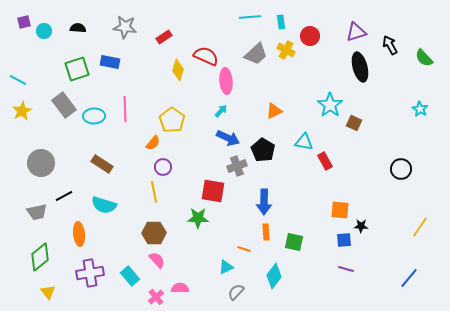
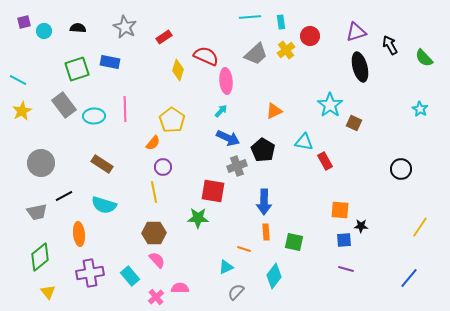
gray star at (125, 27): rotated 20 degrees clockwise
yellow cross at (286, 50): rotated 24 degrees clockwise
